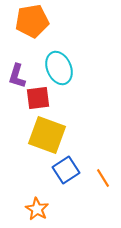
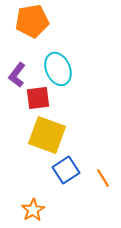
cyan ellipse: moved 1 px left, 1 px down
purple L-shape: moved 1 px up; rotated 20 degrees clockwise
orange star: moved 4 px left, 1 px down; rotated 10 degrees clockwise
